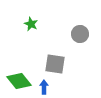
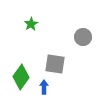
green star: rotated 16 degrees clockwise
gray circle: moved 3 px right, 3 px down
green diamond: moved 2 px right, 4 px up; rotated 75 degrees clockwise
